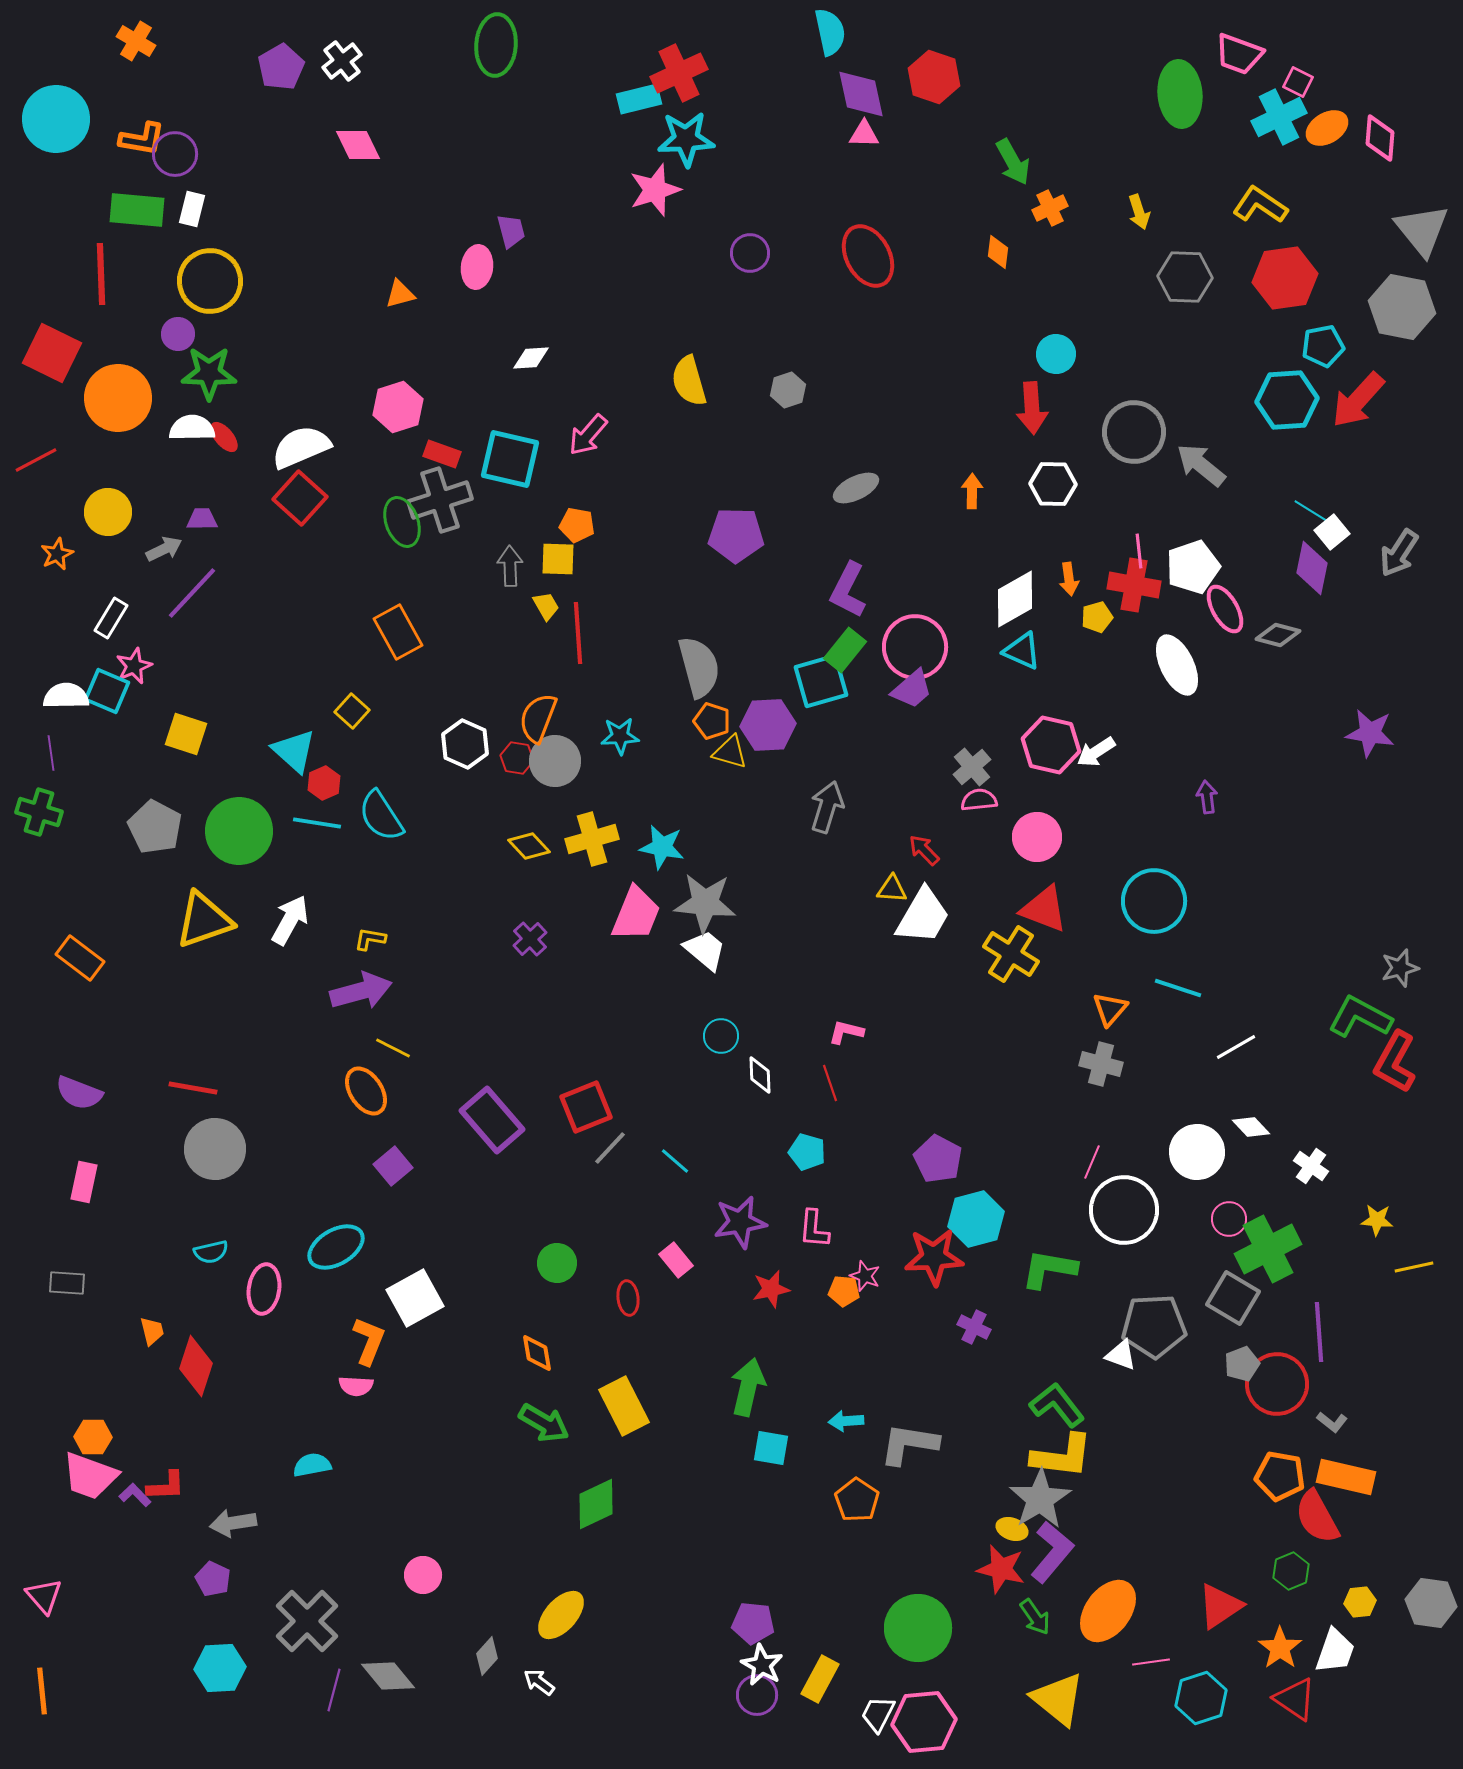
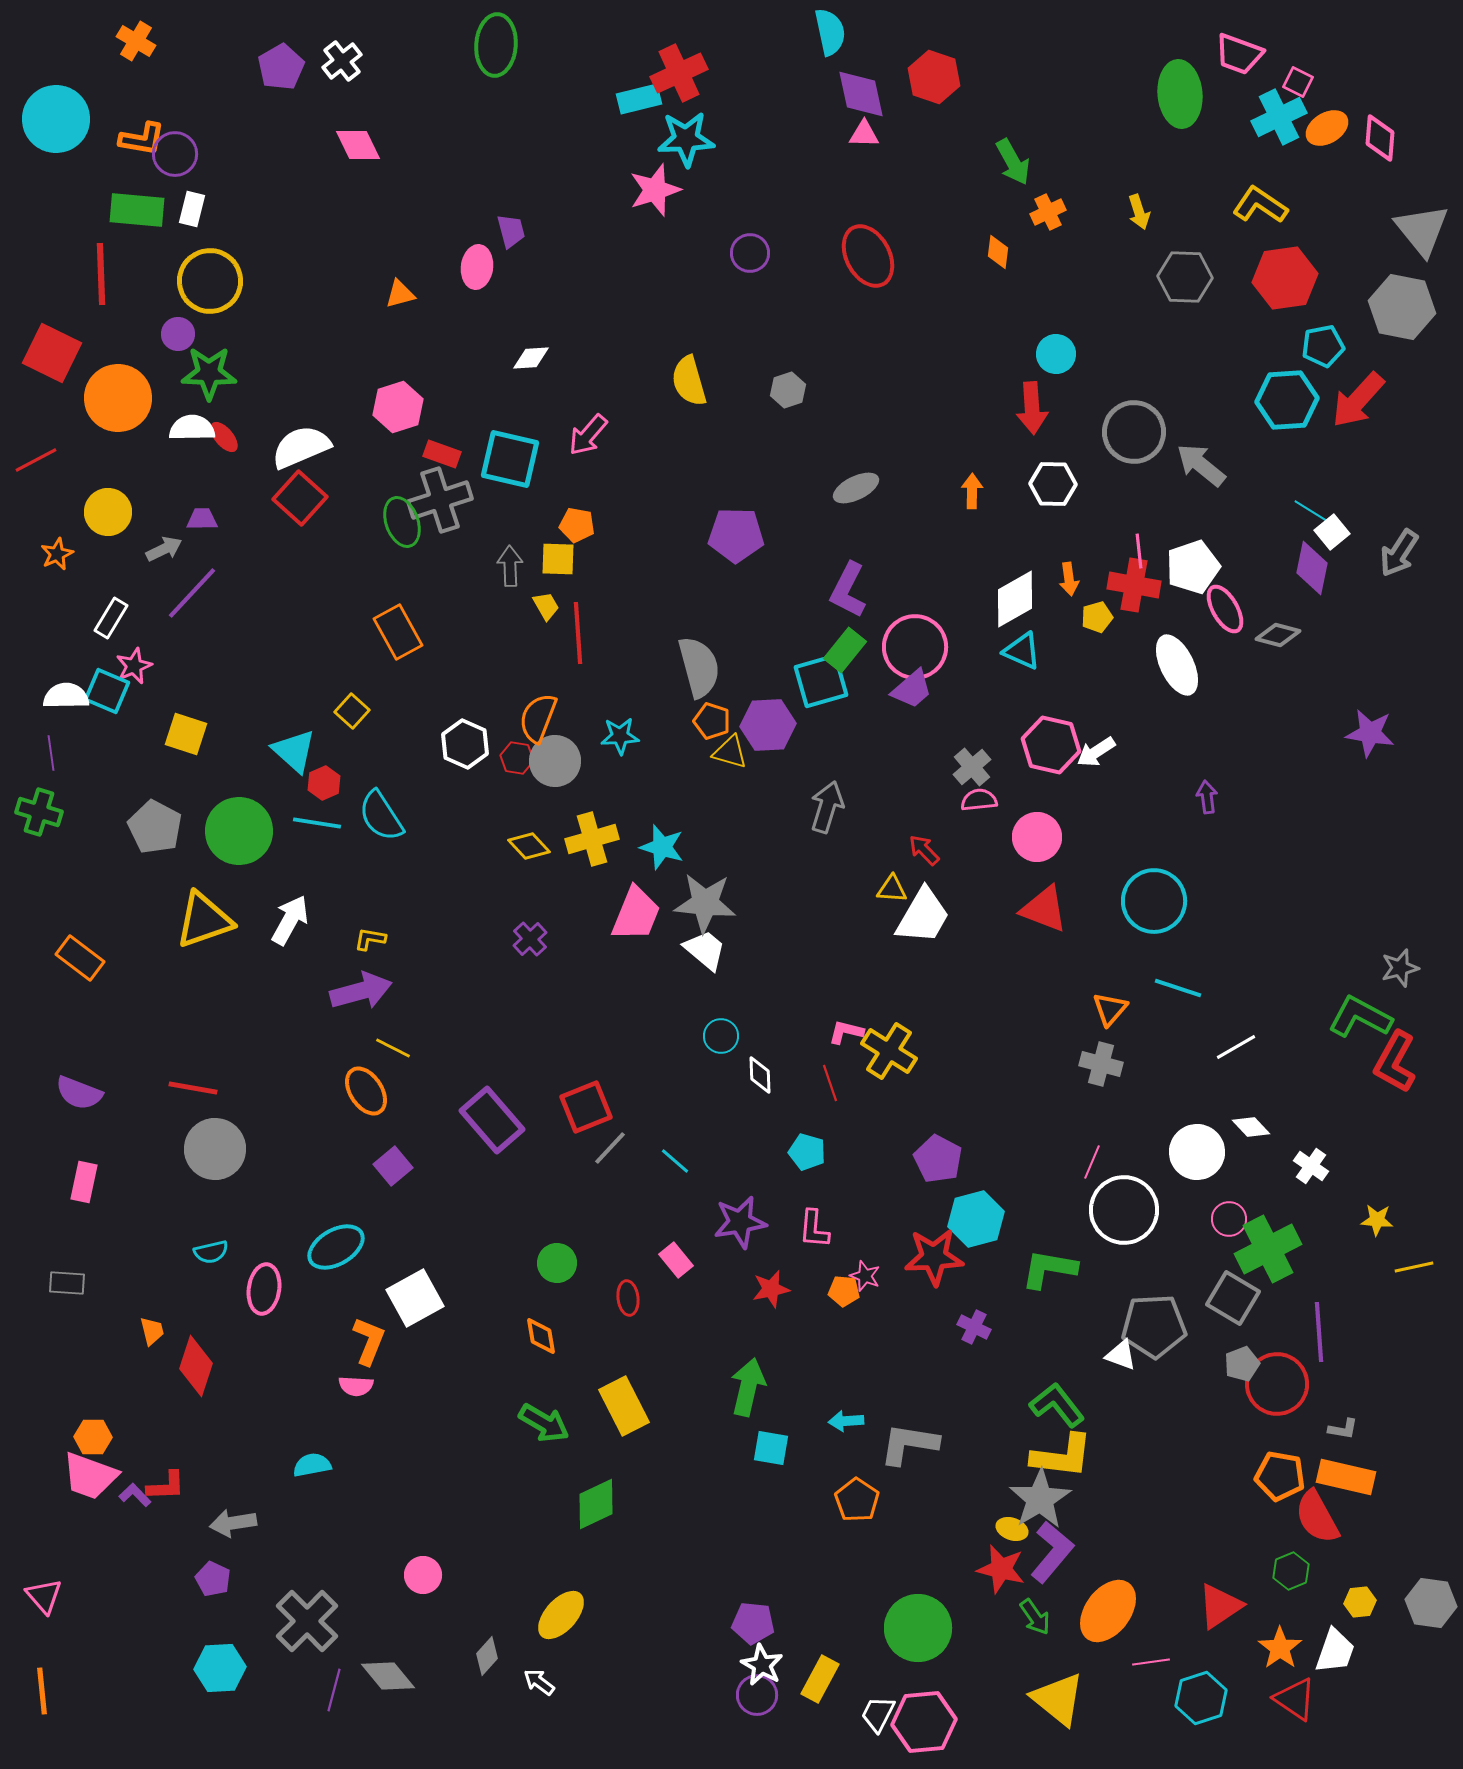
orange cross at (1050, 208): moved 2 px left, 4 px down
cyan star at (662, 847): rotated 6 degrees clockwise
yellow cross at (1011, 954): moved 122 px left, 97 px down
orange diamond at (537, 1353): moved 4 px right, 17 px up
gray L-shape at (1332, 1422): moved 11 px right, 7 px down; rotated 28 degrees counterclockwise
